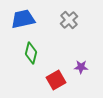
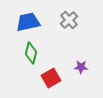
blue trapezoid: moved 5 px right, 3 px down
red square: moved 5 px left, 2 px up
